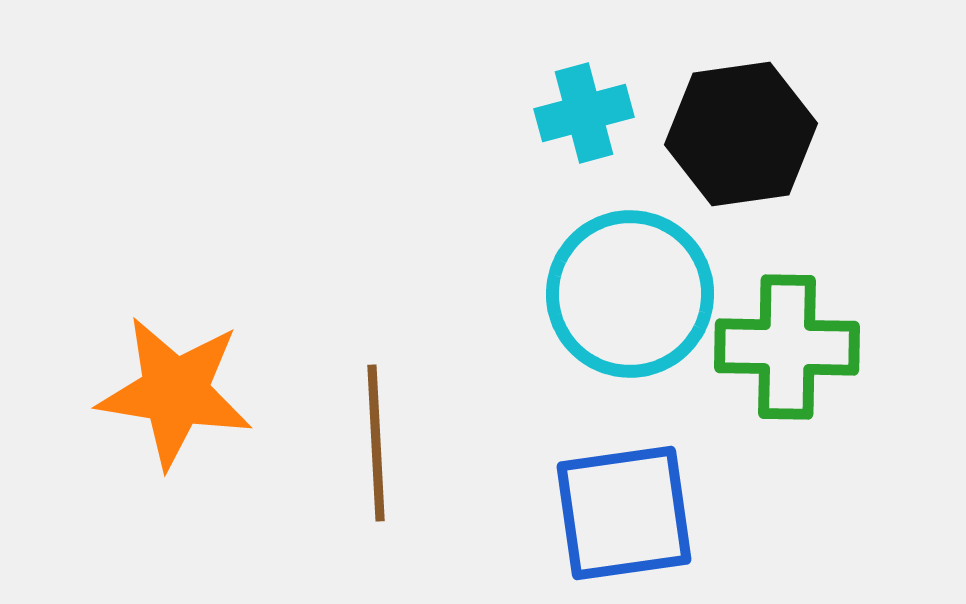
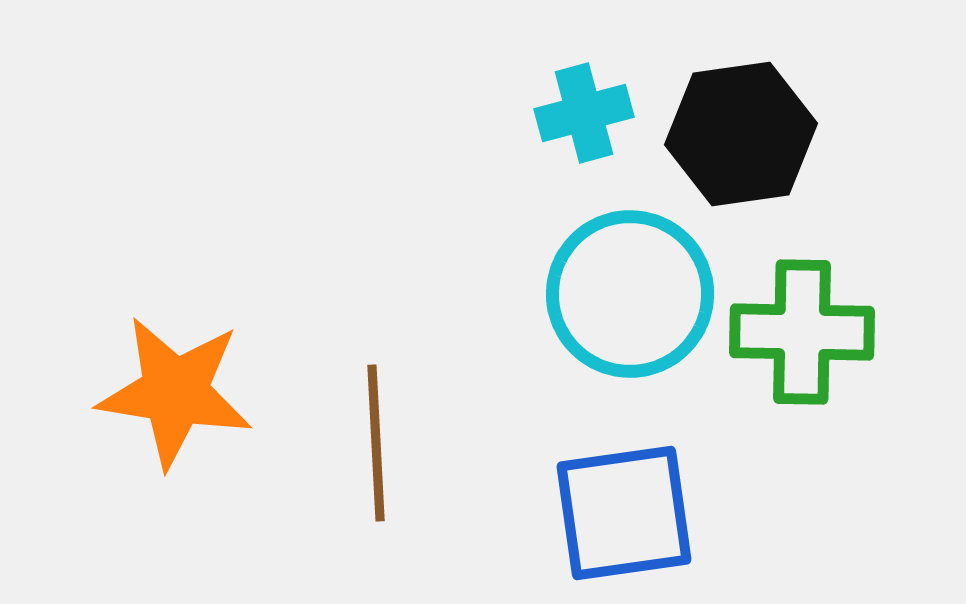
green cross: moved 15 px right, 15 px up
